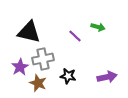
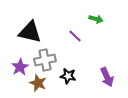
green arrow: moved 2 px left, 8 px up
black triangle: moved 1 px right
gray cross: moved 2 px right, 1 px down
purple arrow: rotated 78 degrees clockwise
